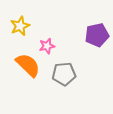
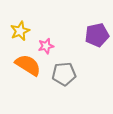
yellow star: moved 5 px down
pink star: moved 1 px left
orange semicircle: rotated 12 degrees counterclockwise
